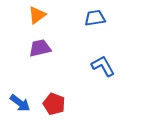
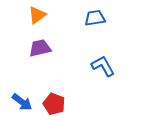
blue arrow: moved 2 px right, 1 px up
